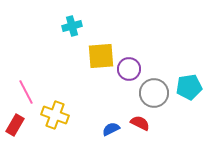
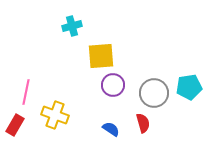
purple circle: moved 16 px left, 16 px down
pink line: rotated 40 degrees clockwise
red semicircle: moved 3 px right; rotated 48 degrees clockwise
blue semicircle: rotated 60 degrees clockwise
